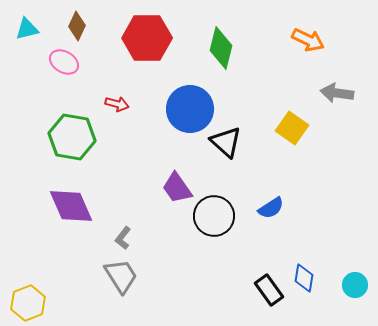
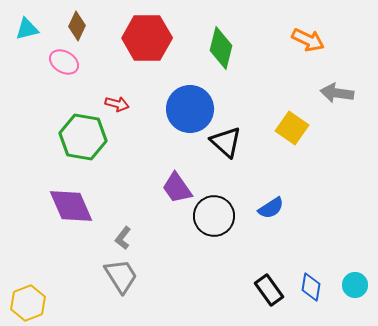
green hexagon: moved 11 px right
blue diamond: moved 7 px right, 9 px down
